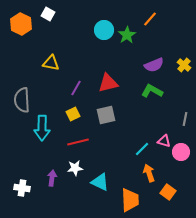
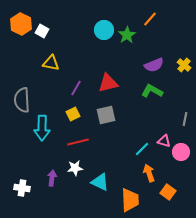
white square: moved 6 px left, 17 px down
